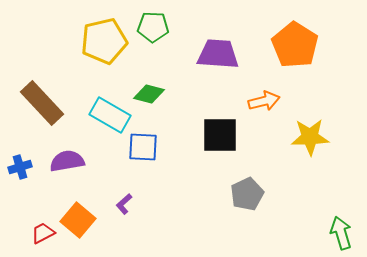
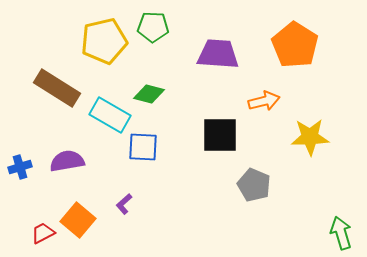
brown rectangle: moved 15 px right, 15 px up; rotated 15 degrees counterclockwise
gray pentagon: moved 7 px right, 9 px up; rotated 24 degrees counterclockwise
